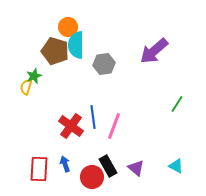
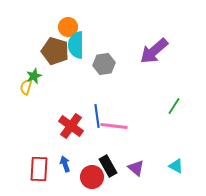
green line: moved 3 px left, 2 px down
blue line: moved 4 px right, 1 px up
pink line: rotated 76 degrees clockwise
